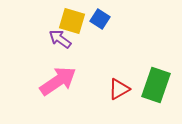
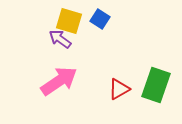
yellow square: moved 3 px left
pink arrow: moved 1 px right
